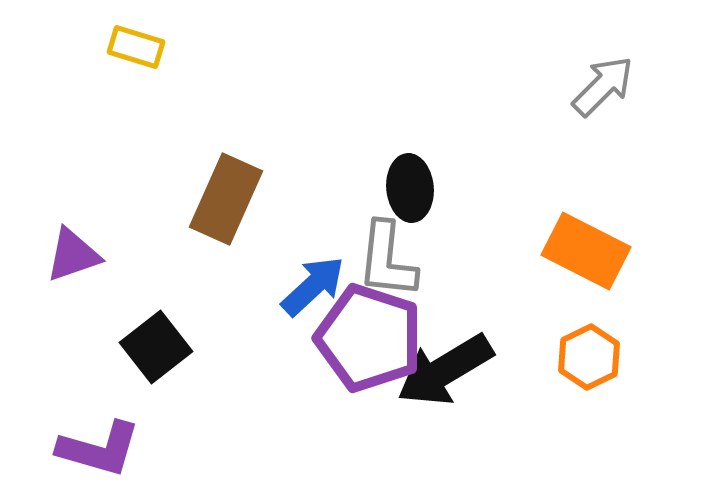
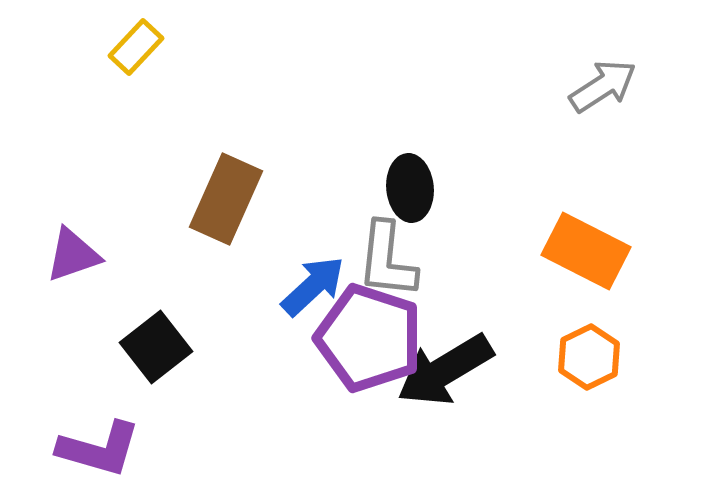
yellow rectangle: rotated 64 degrees counterclockwise
gray arrow: rotated 12 degrees clockwise
